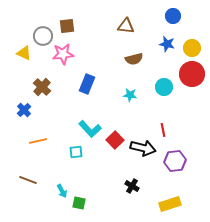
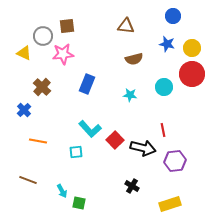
orange line: rotated 24 degrees clockwise
